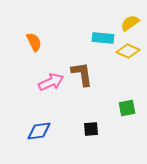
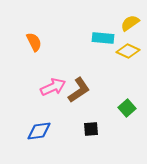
brown L-shape: moved 3 px left, 16 px down; rotated 64 degrees clockwise
pink arrow: moved 2 px right, 5 px down
green square: rotated 30 degrees counterclockwise
